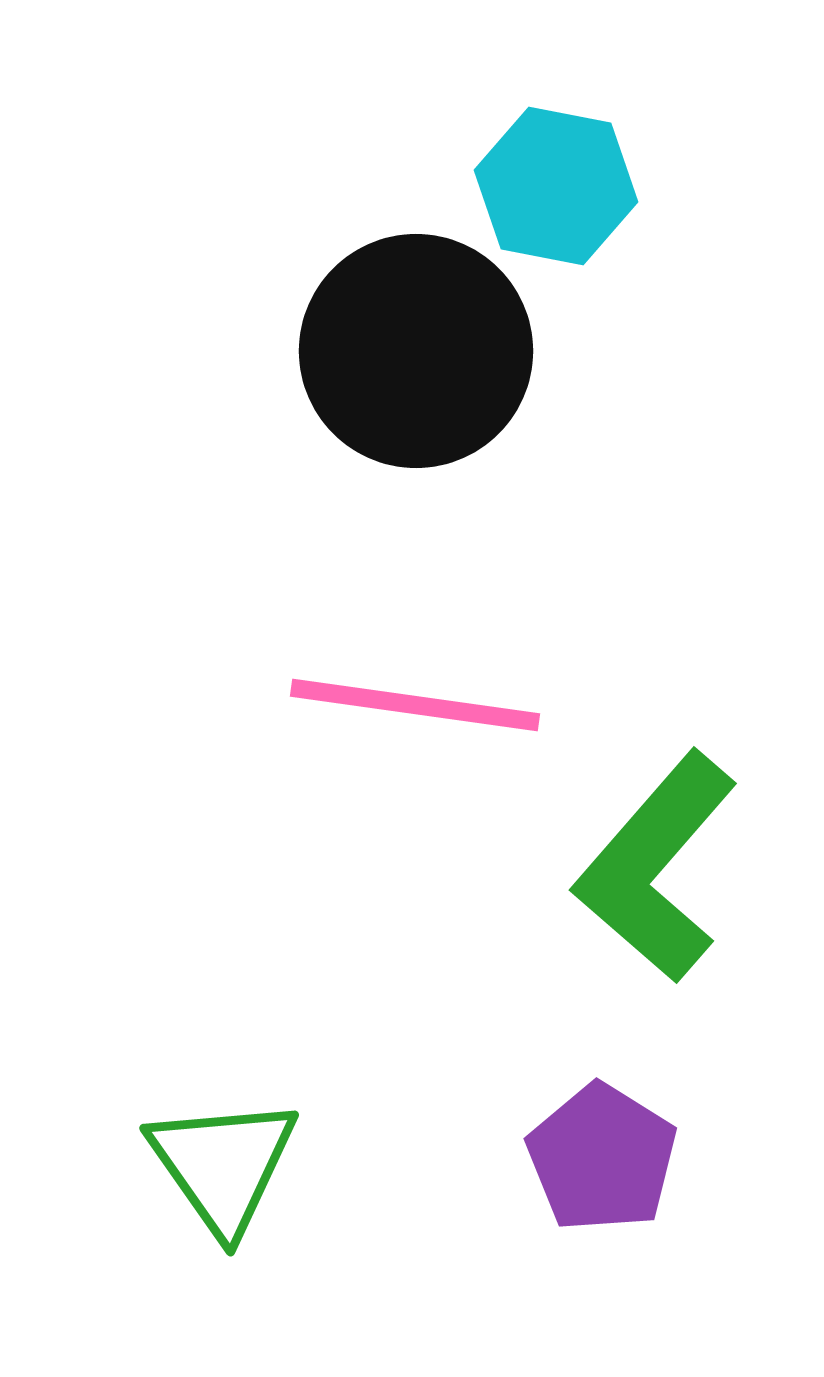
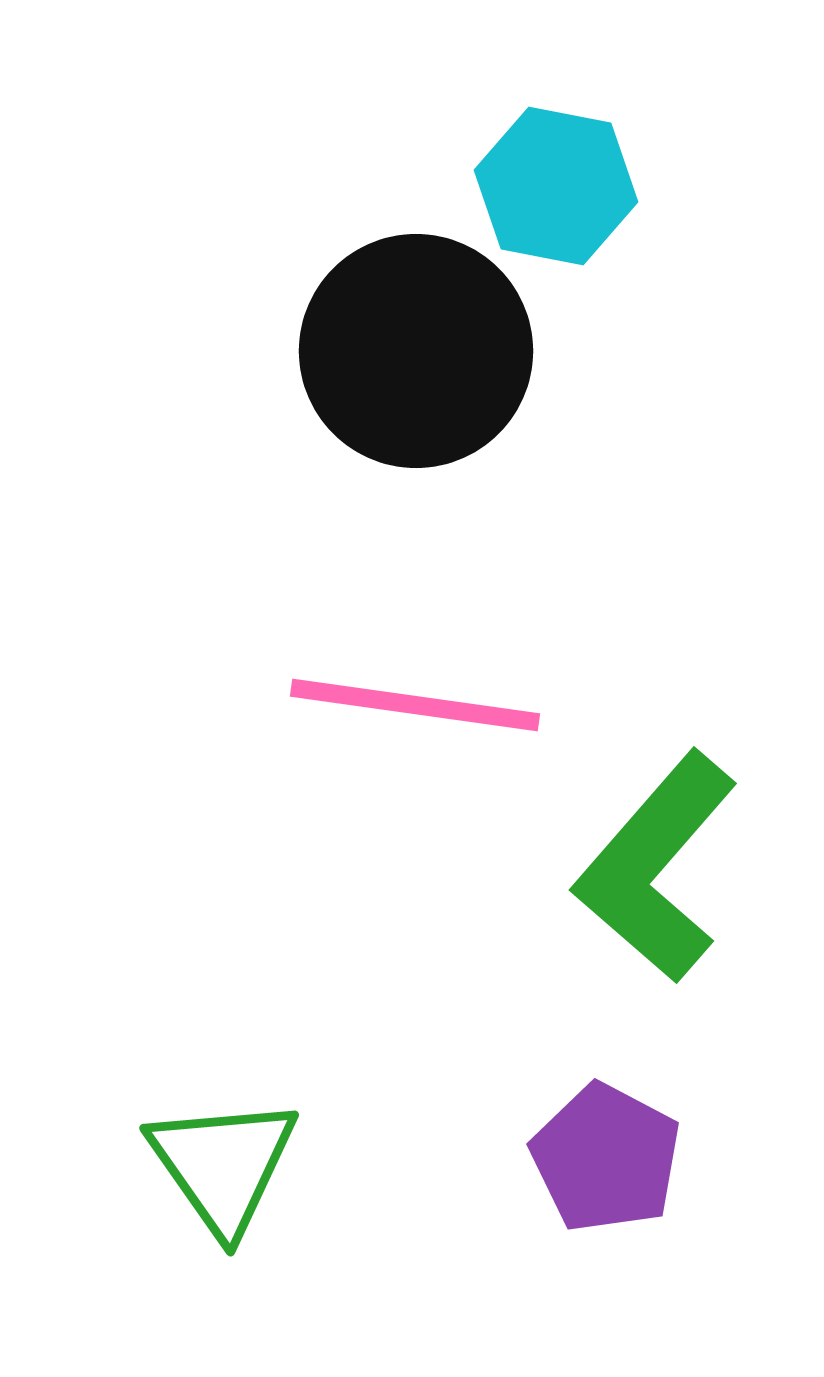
purple pentagon: moved 4 px right; rotated 4 degrees counterclockwise
